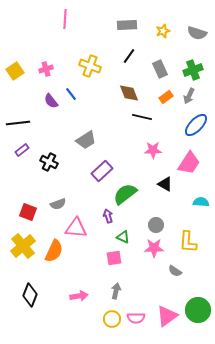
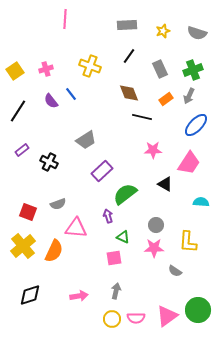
orange rectangle at (166, 97): moved 2 px down
black line at (18, 123): moved 12 px up; rotated 50 degrees counterclockwise
black diamond at (30, 295): rotated 50 degrees clockwise
